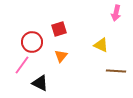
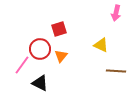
red circle: moved 8 px right, 7 px down
